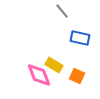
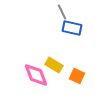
gray line: moved 1 px down; rotated 14 degrees clockwise
blue rectangle: moved 8 px left, 10 px up
pink diamond: moved 3 px left
